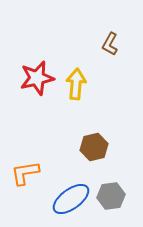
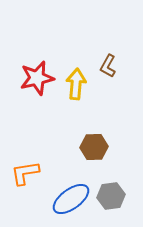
brown L-shape: moved 2 px left, 22 px down
brown hexagon: rotated 12 degrees clockwise
